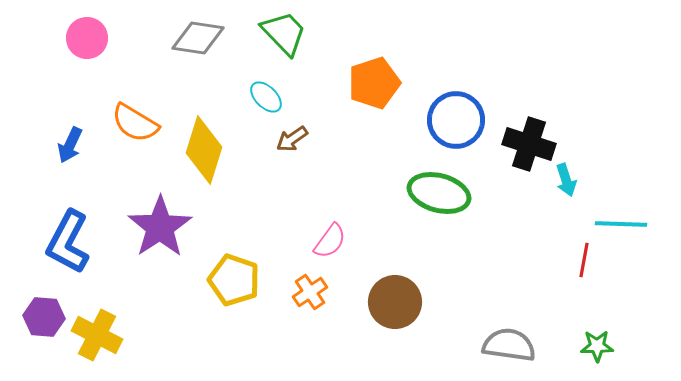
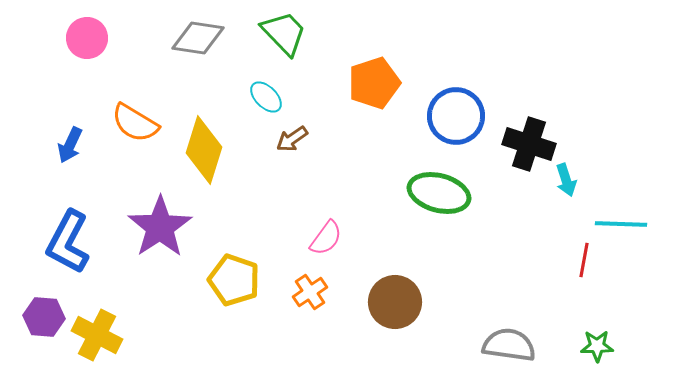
blue circle: moved 4 px up
pink semicircle: moved 4 px left, 3 px up
